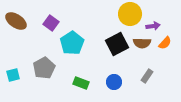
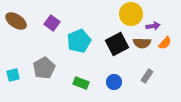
yellow circle: moved 1 px right
purple square: moved 1 px right
cyan pentagon: moved 7 px right, 2 px up; rotated 10 degrees clockwise
